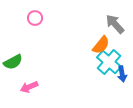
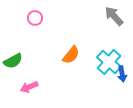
gray arrow: moved 1 px left, 8 px up
orange semicircle: moved 30 px left, 10 px down
green semicircle: moved 1 px up
